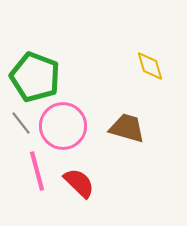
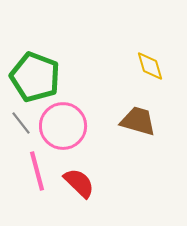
brown trapezoid: moved 11 px right, 7 px up
